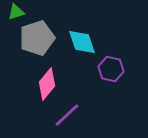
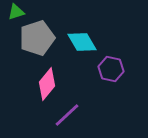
cyan diamond: rotated 12 degrees counterclockwise
